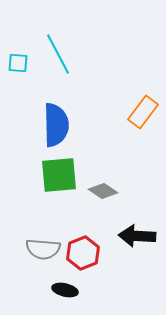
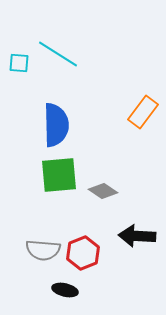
cyan line: rotated 30 degrees counterclockwise
cyan square: moved 1 px right
gray semicircle: moved 1 px down
